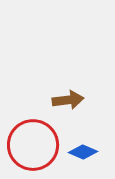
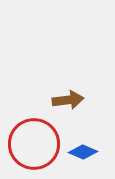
red circle: moved 1 px right, 1 px up
